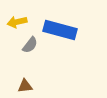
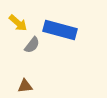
yellow arrow: moved 1 px right, 1 px down; rotated 126 degrees counterclockwise
gray semicircle: moved 2 px right
